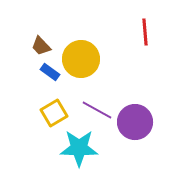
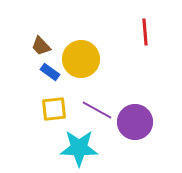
yellow square: moved 4 px up; rotated 24 degrees clockwise
